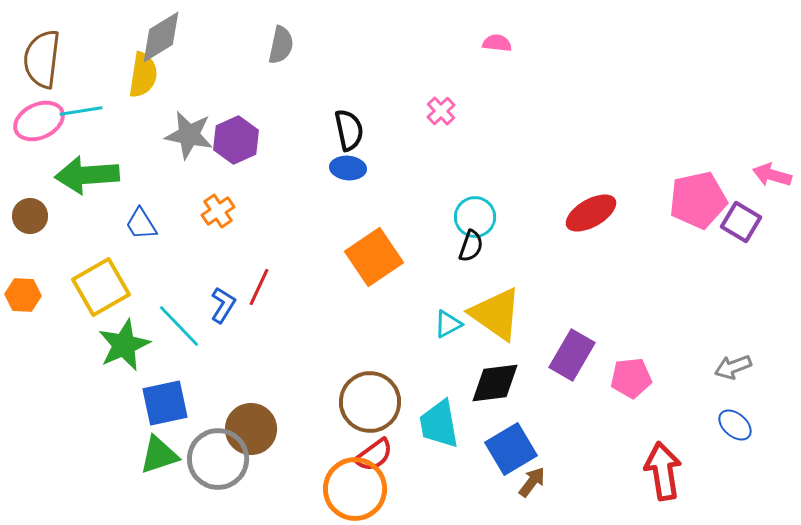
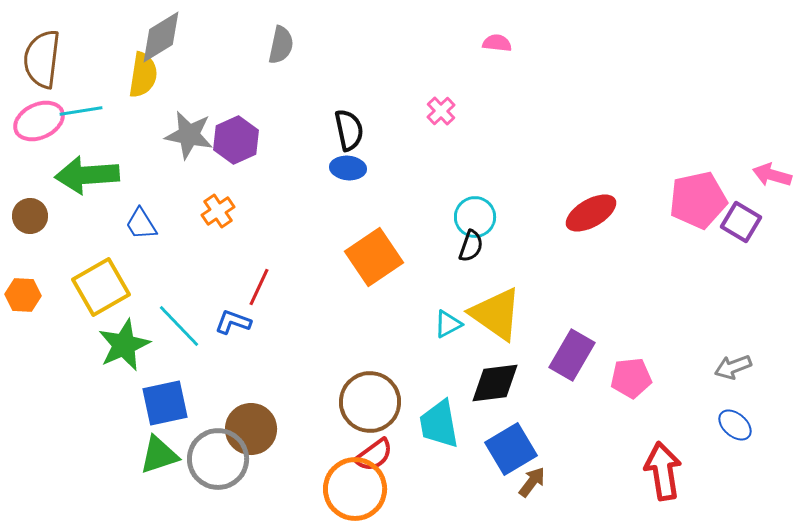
blue L-shape at (223, 305): moved 10 px right, 17 px down; rotated 102 degrees counterclockwise
